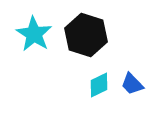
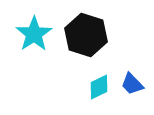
cyan star: rotated 6 degrees clockwise
cyan diamond: moved 2 px down
